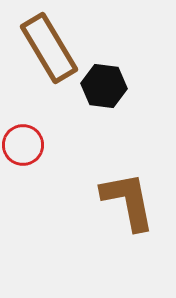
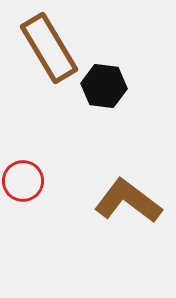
red circle: moved 36 px down
brown L-shape: rotated 42 degrees counterclockwise
